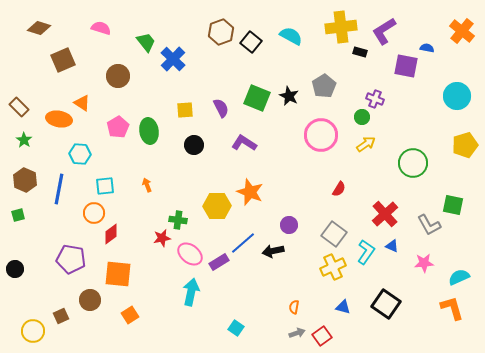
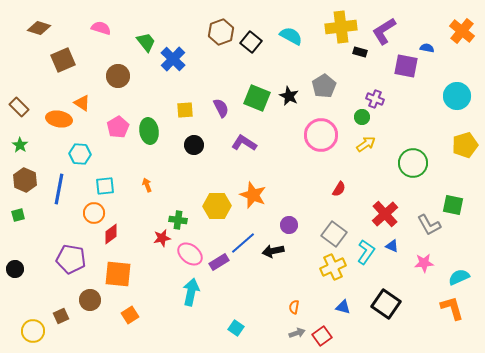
green star at (24, 140): moved 4 px left, 5 px down
orange star at (250, 192): moved 3 px right, 3 px down
